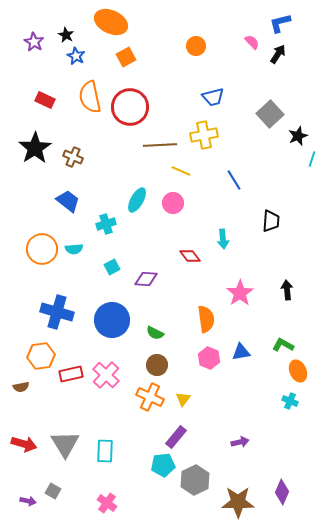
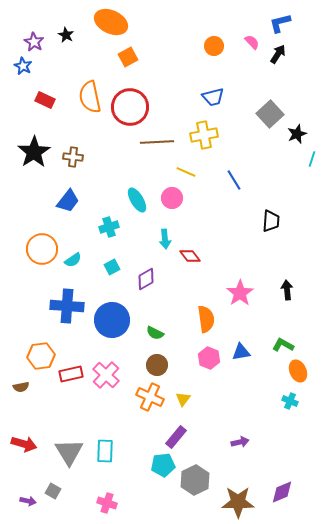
orange circle at (196, 46): moved 18 px right
blue star at (76, 56): moved 53 px left, 10 px down
orange square at (126, 57): moved 2 px right
black star at (298, 136): moved 1 px left, 2 px up
brown line at (160, 145): moved 3 px left, 3 px up
black star at (35, 148): moved 1 px left, 4 px down
brown cross at (73, 157): rotated 18 degrees counterclockwise
yellow line at (181, 171): moved 5 px right, 1 px down
cyan ellipse at (137, 200): rotated 60 degrees counterclockwise
blue trapezoid at (68, 201): rotated 90 degrees clockwise
pink circle at (173, 203): moved 1 px left, 5 px up
cyan cross at (106, 224): moved 3 px right, 3 px down
cyan arrow at (223, 239): moved 58 px left
cyan semicircle at (74, 249): moved 1 px left, 11 px down; rotated 30 degrees counterclockwise
purple diamond at (146, 279): rotated 35 degrees counterclockwise
blue cross at (57, 312): moved 10 px right, 6 px up; rotated 12 degrees counterclockwise
gray triangle at (65, 444): moved 4 px right, 8 px down
purple diamond at (282, 492): rotated 45 degrees clockwise
pink cross at (107, 503): rotated 18 degrees counterclockwise
